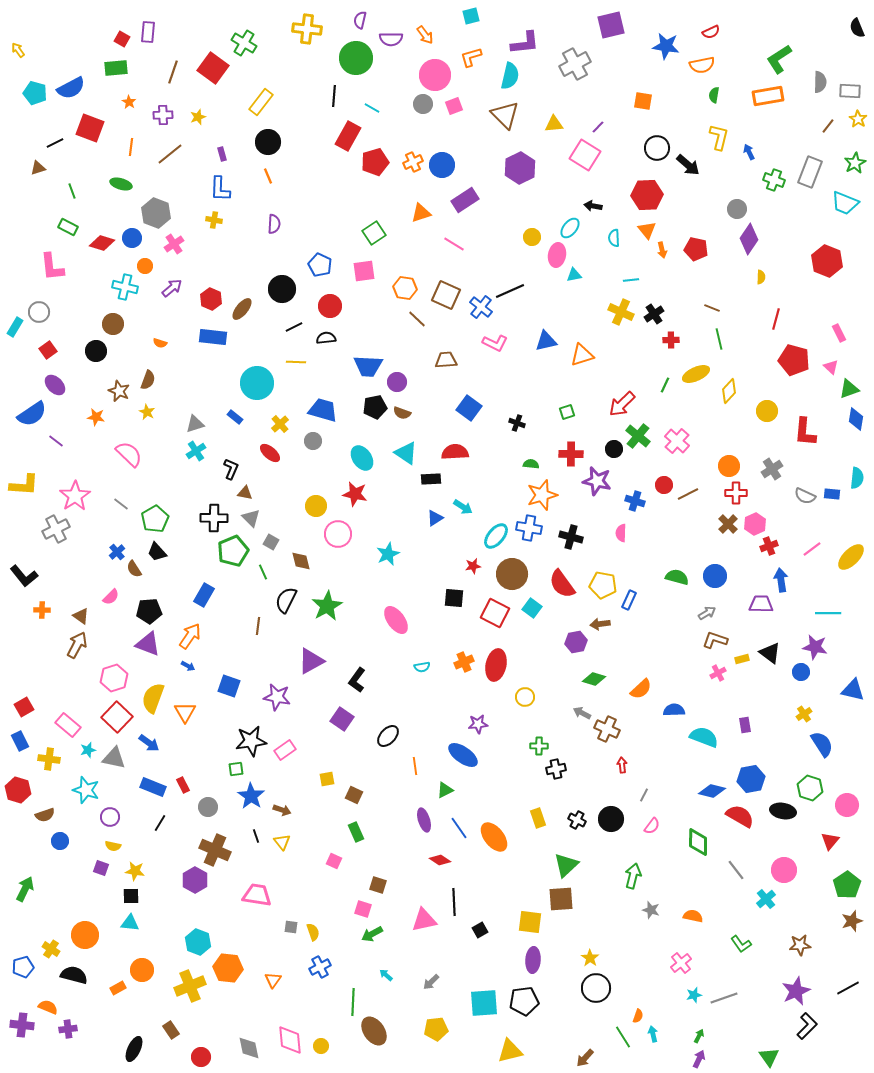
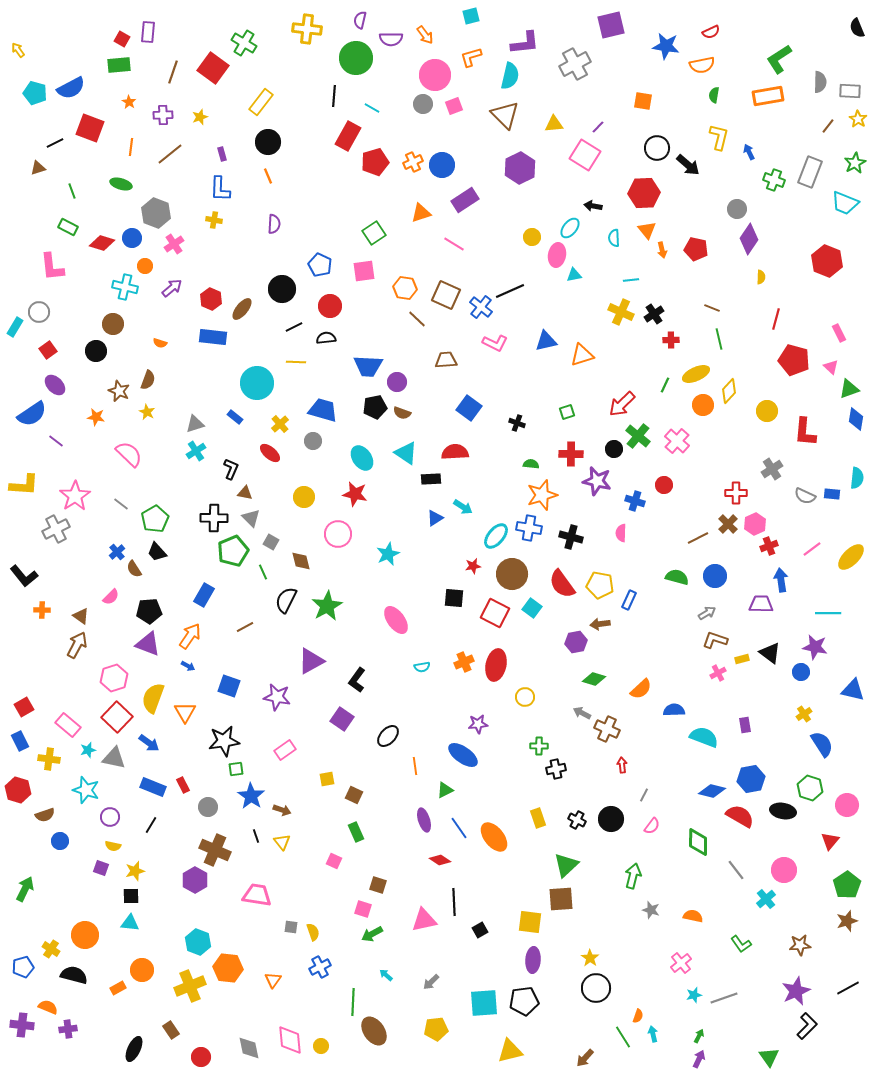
green rectangle at (116, 68): moved 3 px right, 3 px up
yellow star at (198, 117): moved 2 px right
red hexagon at (647, 195): moved 3 px left, 2 px up
orange circle at (729, 466): moved 26 px left, 61 px up
brown line at (688, 494): moved 10 px right, 44 px down
yellow circle at (316, 506): moved 12 px left, 9 px up
yellow pentagon at (603, 585): moved 3 px left
brown line at (258, 626): moved 13 px left, 1 px down; rotated 54 degrees clockwise
black star at (251, 741): moved 27 px left
black line at (160, 823): moved 9 px left, 2 px down
yellow star at (135, 871): rotated 24 degrees counterclockwise
brown star at (852, 921): moved 5 px left
